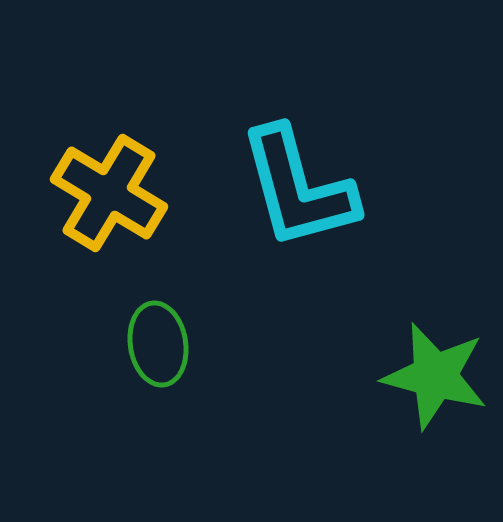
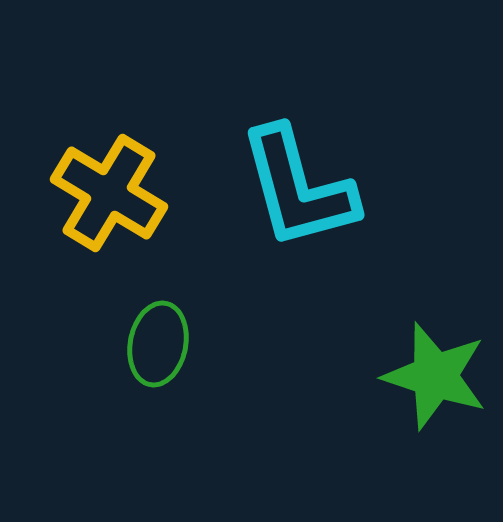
green ellipse: rotated 20 degrees clockwise
green star: rotated 3 degrees clockwise
